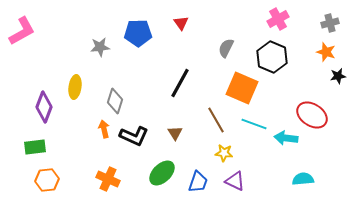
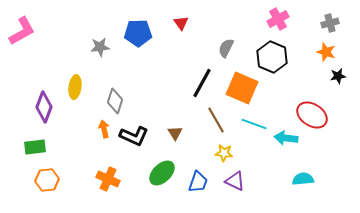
black line: moved 22 px right
